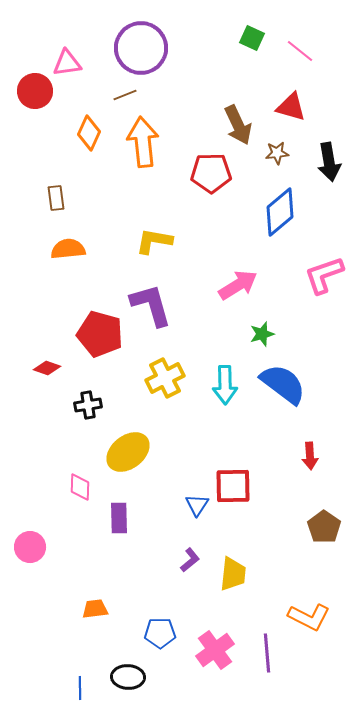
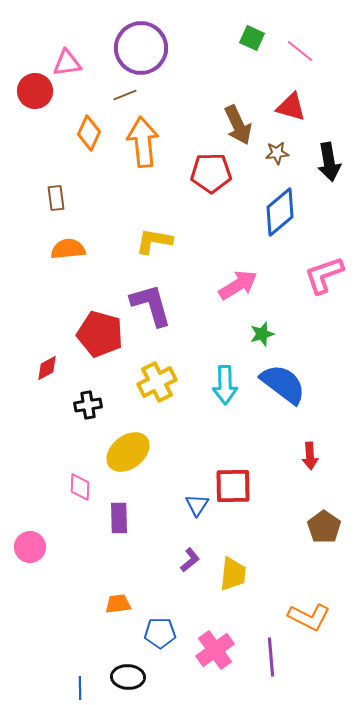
red diamond at (47, 368): rotated 48 degrees counterclockwise
yellow cross at (165, 378): moved 8 px left, 4 px down
orange trapezoid at (95, 609): moved 23 px right, 5 px up
purple line at (267, 653): moved 4 px right, 4 px down
